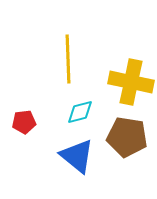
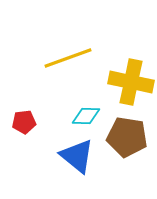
yellow line: moved 1 px up; rotated 72 degrees clockwise
cyan diamond: moved 6 px right, 4 px down; rotated 16 degrees clockwise
